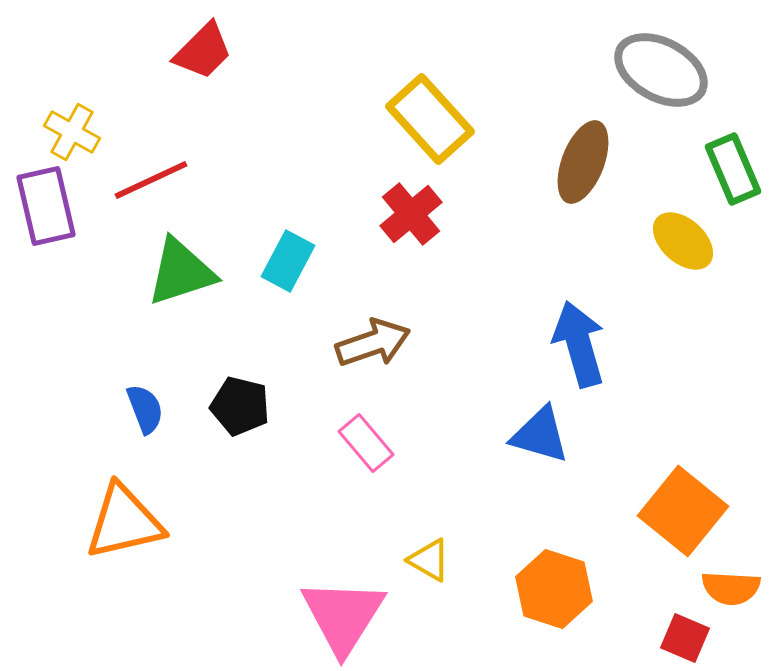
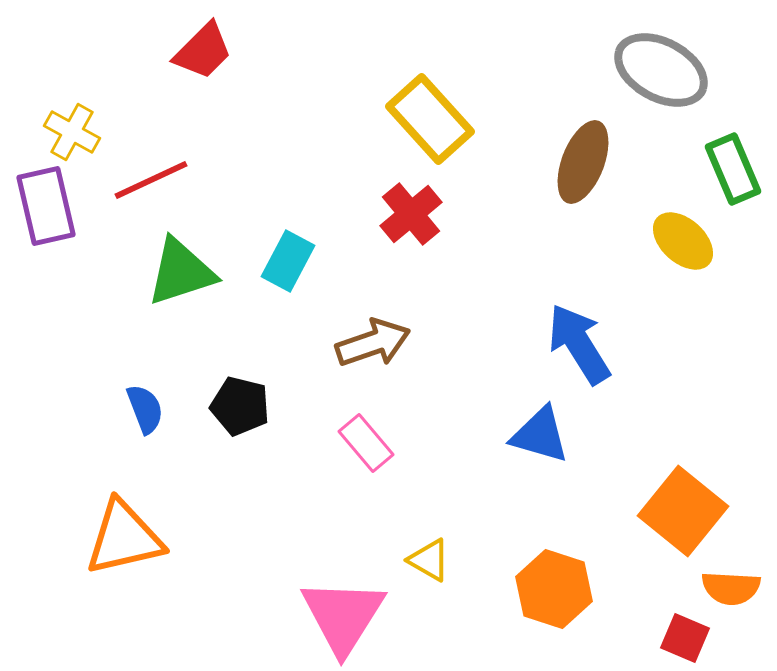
blue arrow: rotated 16 degrees counterclockwise
orange triangle: moved 16 px down
